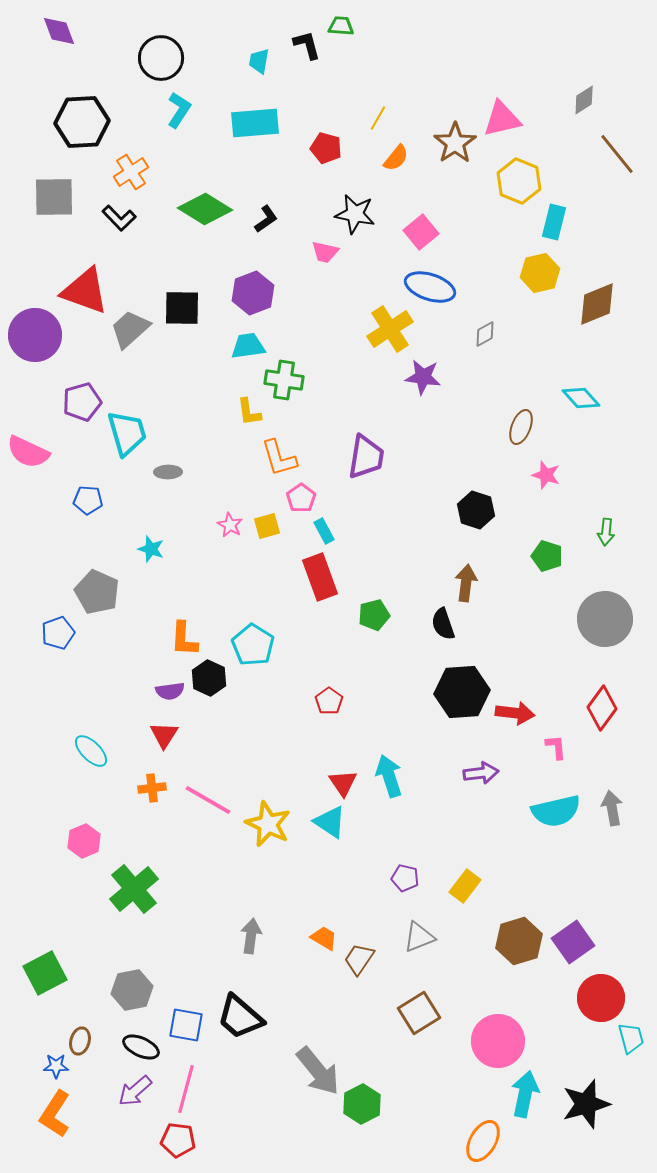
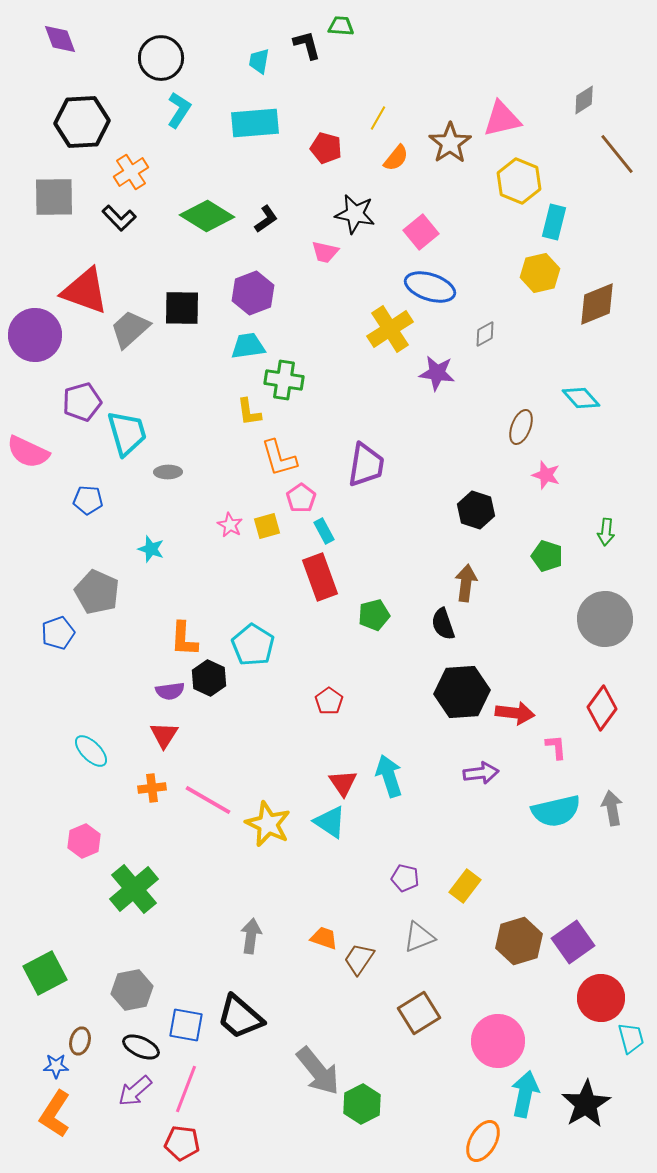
purple diamond at (59, 31): moved 1 px right, 8 px down
brown star at (455, 143): moved 5 px left
green diamond at (205, 209): moved 2 px right, 7 px down
purple star at (423, 377): moved 14 px right, 4 px up
purple trapezoid at (366, 457): moved 8 px down
orange trapezoid at (324, 938): rotated 12 degrees counterclockwise
pink line at (186, 1089): rotated 6 degrees clockwise
black star at (586, 1104): rotated 15 degrees counterclockwise
red pentagon at (178, 1140): moved 4 px right, 3 px down
